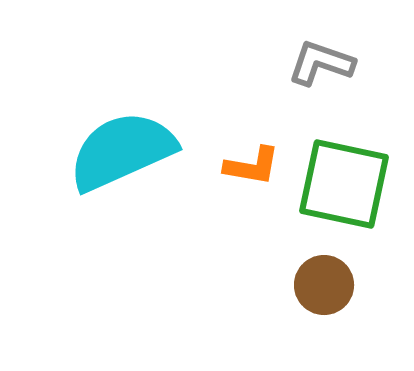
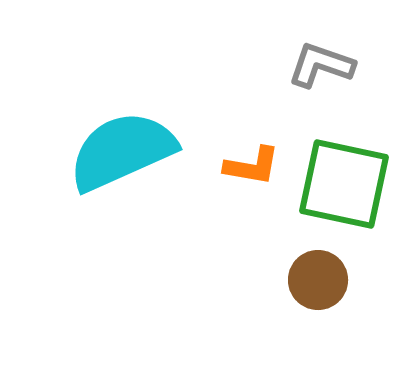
gray L-shape: moved 2 px down
brown circle: moved 6 px left, 5 px up
